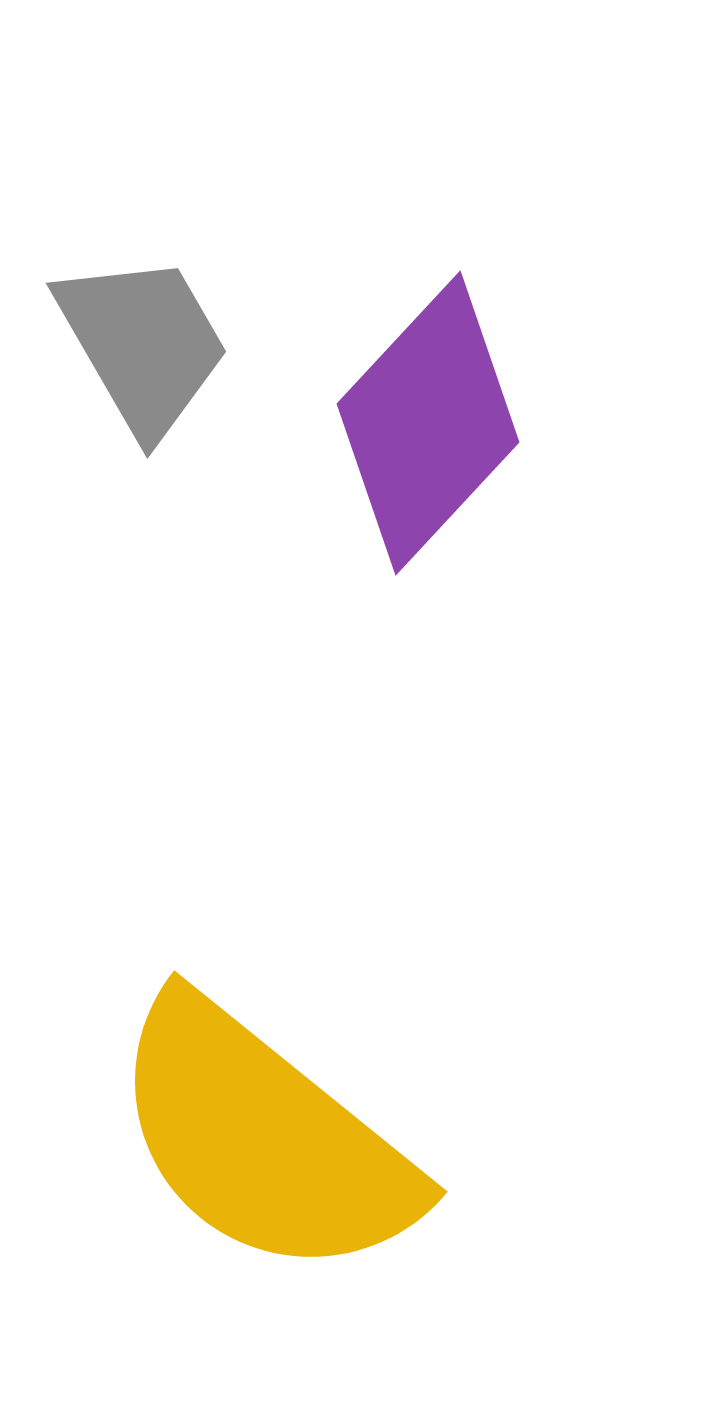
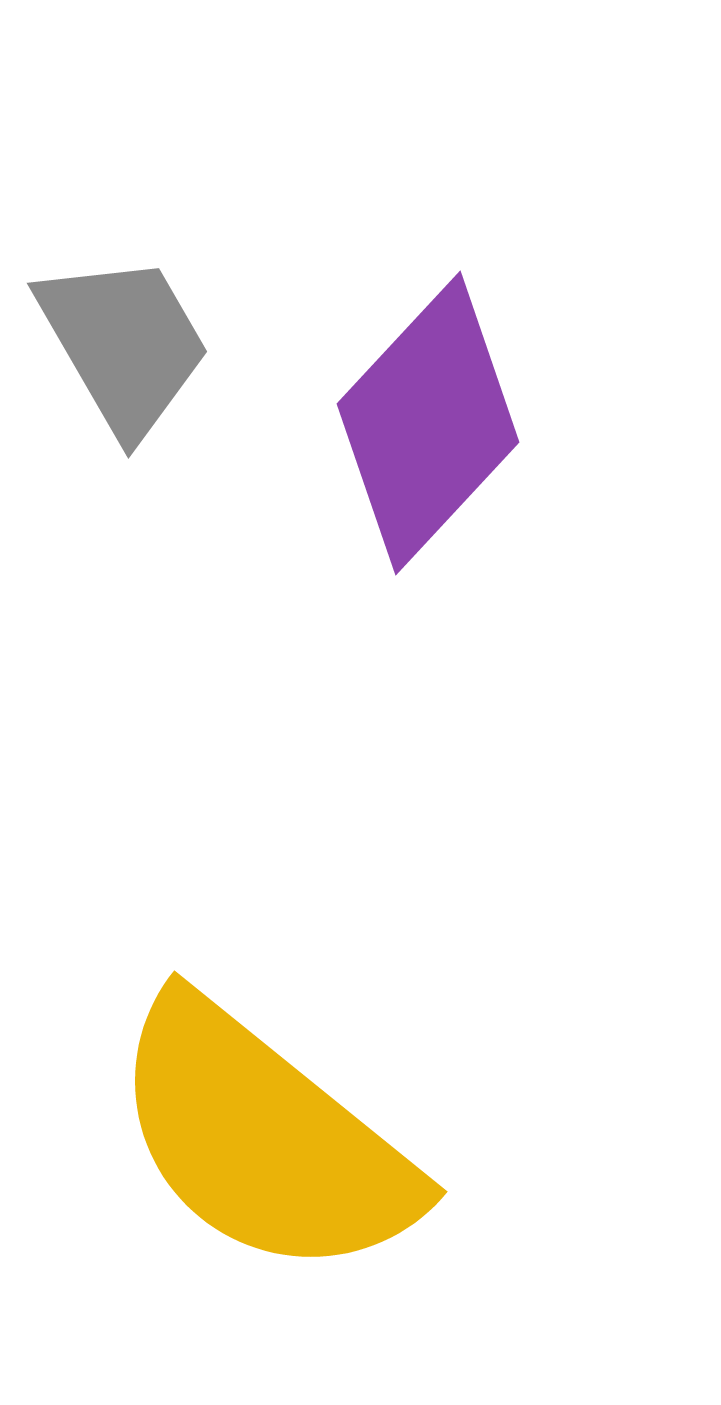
gray trapezoid: moved 19 px left
